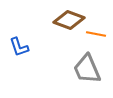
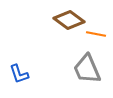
brown diamond: rotated 16 degrees clockwise
blue L-shape: moved 27 px down
